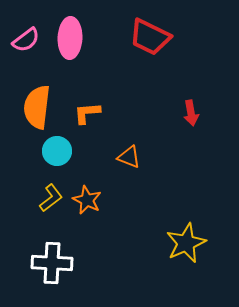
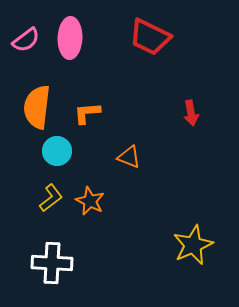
orange star: moved 3 px right, 1 px down
yellow star: moved 7 px right, 2 px down
